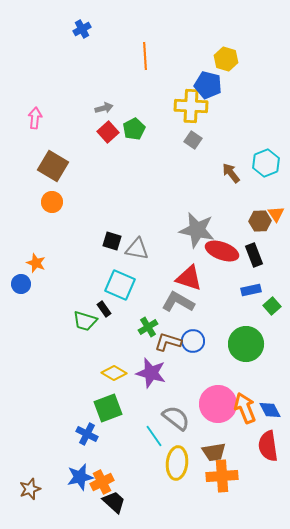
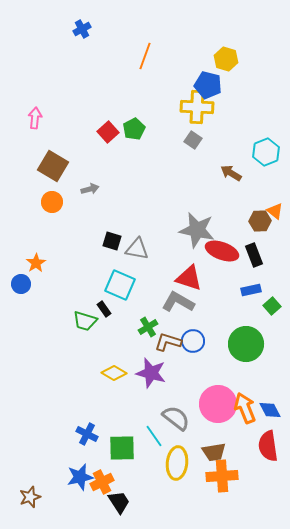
orange line at (145, 56): rotated 24 degrees clockwise
yellow cross at (191, 106): moved 6 px right, 1 px down
gray arrow at (104, 108): moved 14 px left, 81 px down
cyan hexagon at (266, 163): moved 11 px up
brown arrow at (231, 173): rotated 20 degrees counterclockwise
orange triangle at (276, 214): moved 1 px left, 3 px up; rotated 18 degrees counterclockwise
orange star at (36, 263): rotated 18 degrees clockwise
green square at (108, 408): moved 14 px right, 40 px down; rotated 20 degrees clockwise
brown star at (30, 489): moved 8 px down
black trapezoid at (114, 502): moved 5 px right; rotated 15 degrees clockwise
